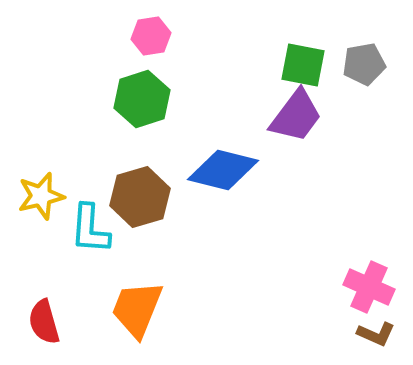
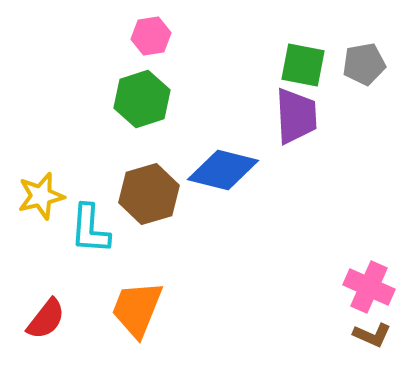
purple trapezoid: rotated 40 degrees counterclockwise
brown hexagon: moved 9 px right, 3 px up
red semicircle: moved 2 px right, 3 px up; rotated 126 degrees counterclockwise
brown L-shape: moved 4 px left, 1 px down
